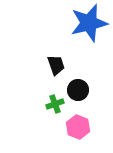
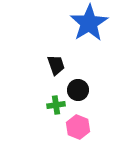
blue star: rotated 18 degrees counterclockwise
green cross: moved 1 px right, 1 px down; rotated 12 degrees clockwise
